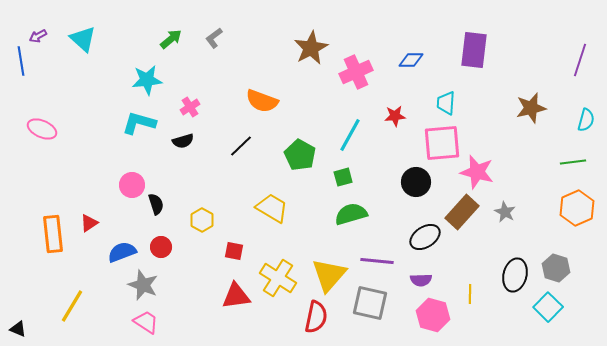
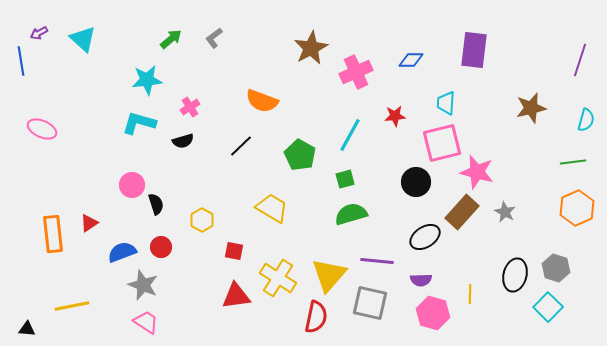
purple arrow at (38, 36): moved 1 px right, 3 px up
pink square at (442, 143): rotated 9 degrees counterclockwise
green square at (343, 177): moved 2 px right, 2 px down
yellow line at (72, 306): rotated 48 degrees clockwise
pink hexagon at (433, 315): moved 2 px up
black triangle at (18, 329): moved 9 px right; rotated 18 degrees counterclockwise
